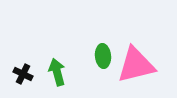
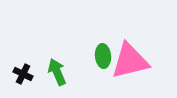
pink triangle: moved 6 px left, 4 px up
green arrow: rotated 8 degrees counterclockwise
